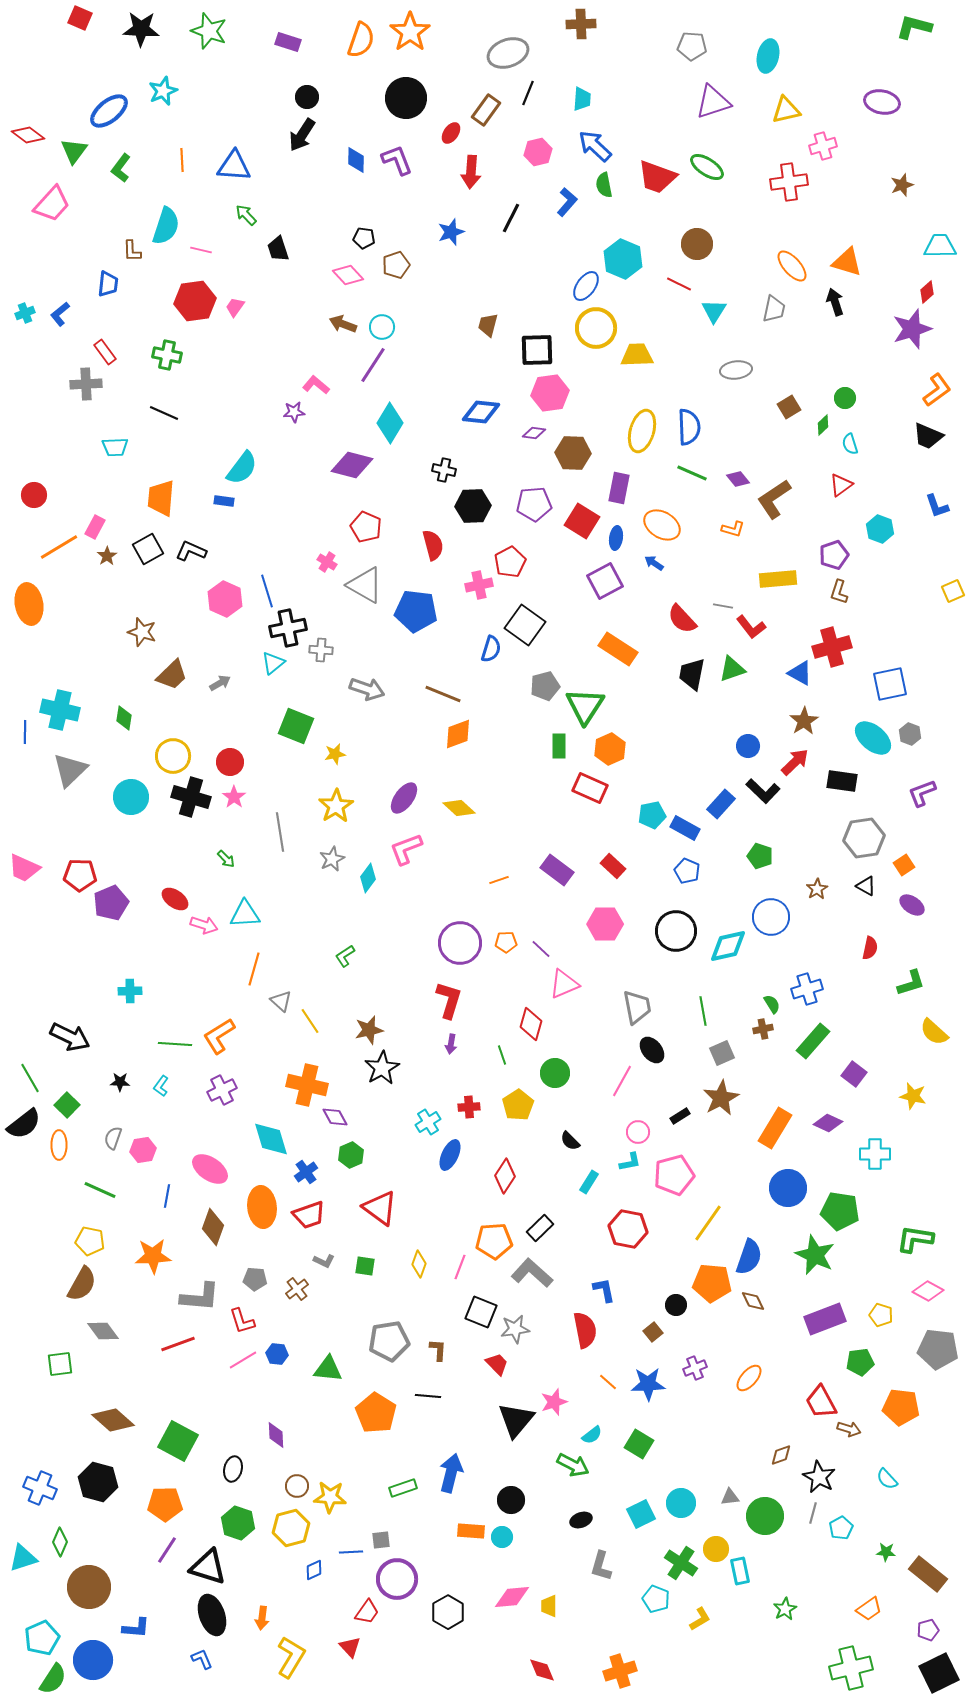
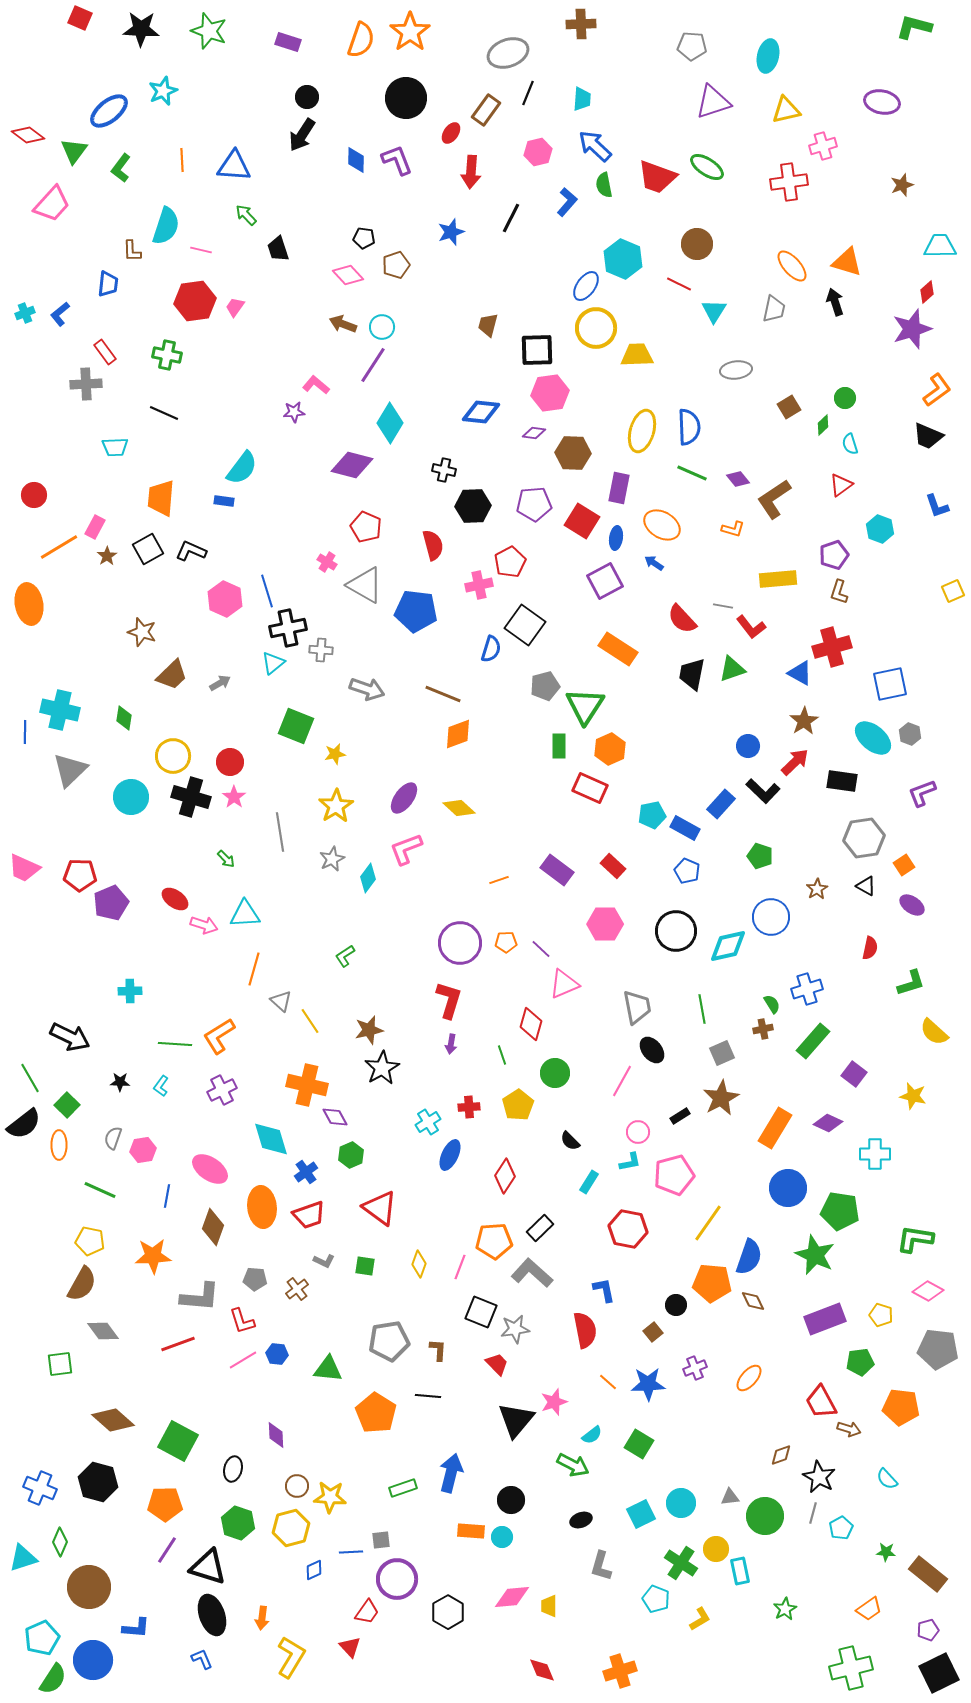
green line at (703, 1011): moved 1 px left, 2 px up
